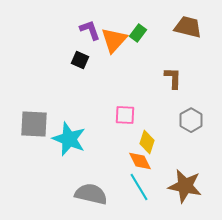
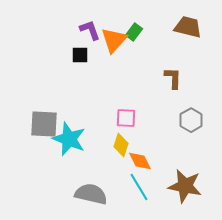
green rectangle: moved 4 px left, 1 px up
black square: moved 5 px up; rotated 24 degrees counterclockwise
pink square: moved 1 px right, 3 px down
gray square: moved 10 px right
yellow diamond: moved 26 px left, 3 px down
